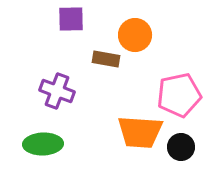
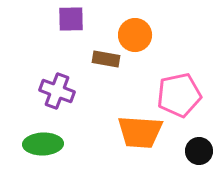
black circle: moved 18 px right, 4 px down
